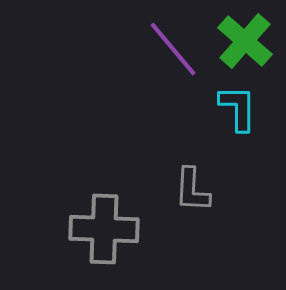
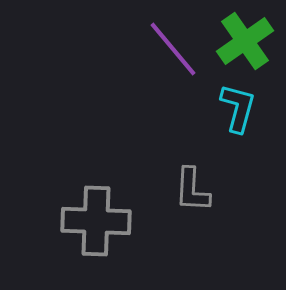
green cross: rotated 14 degrees clockwise
cyan L-shape: rotated 15 degrees clockwise
gray cross: moved 8 px left, 8 px up
